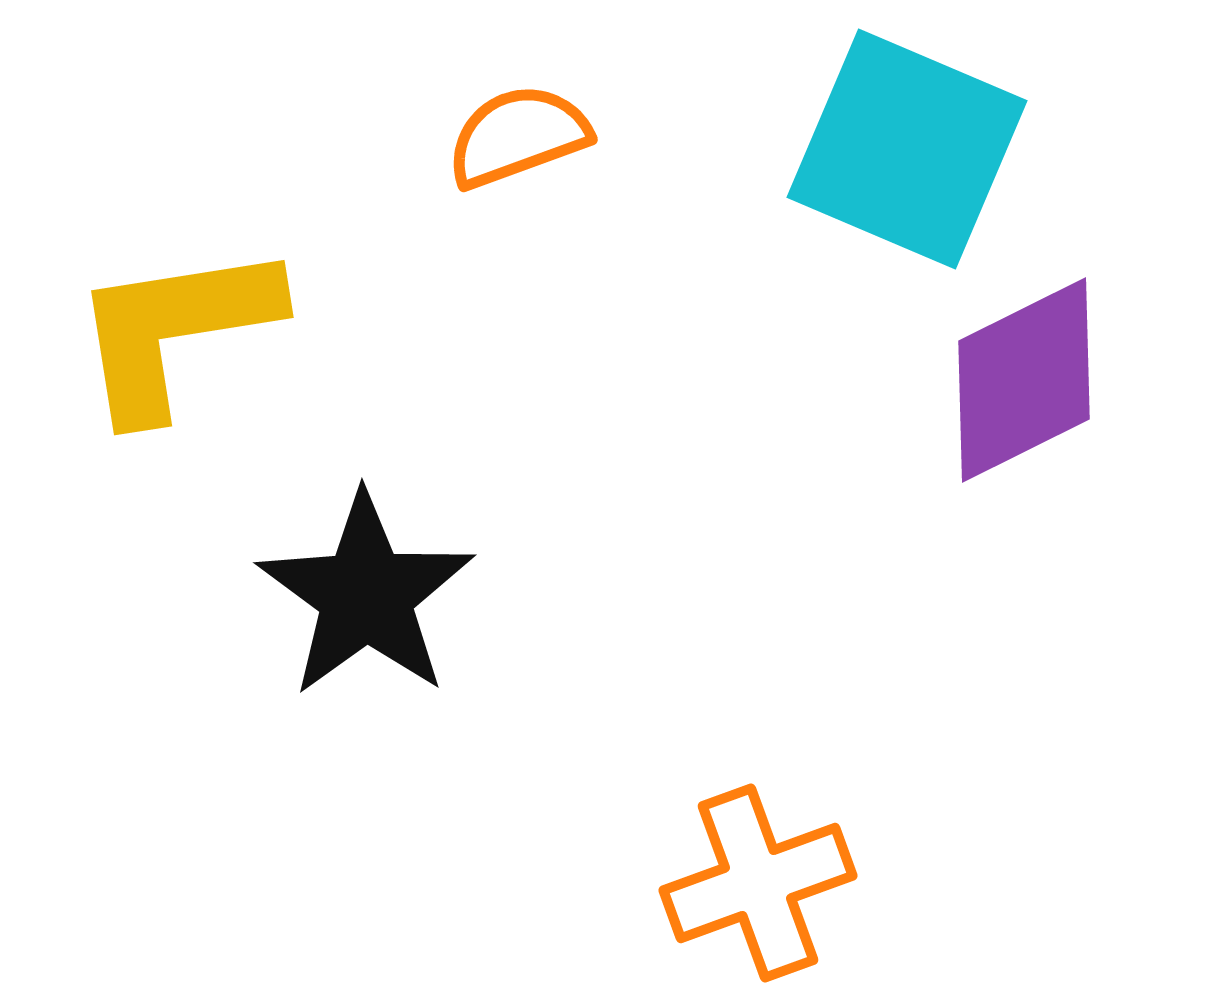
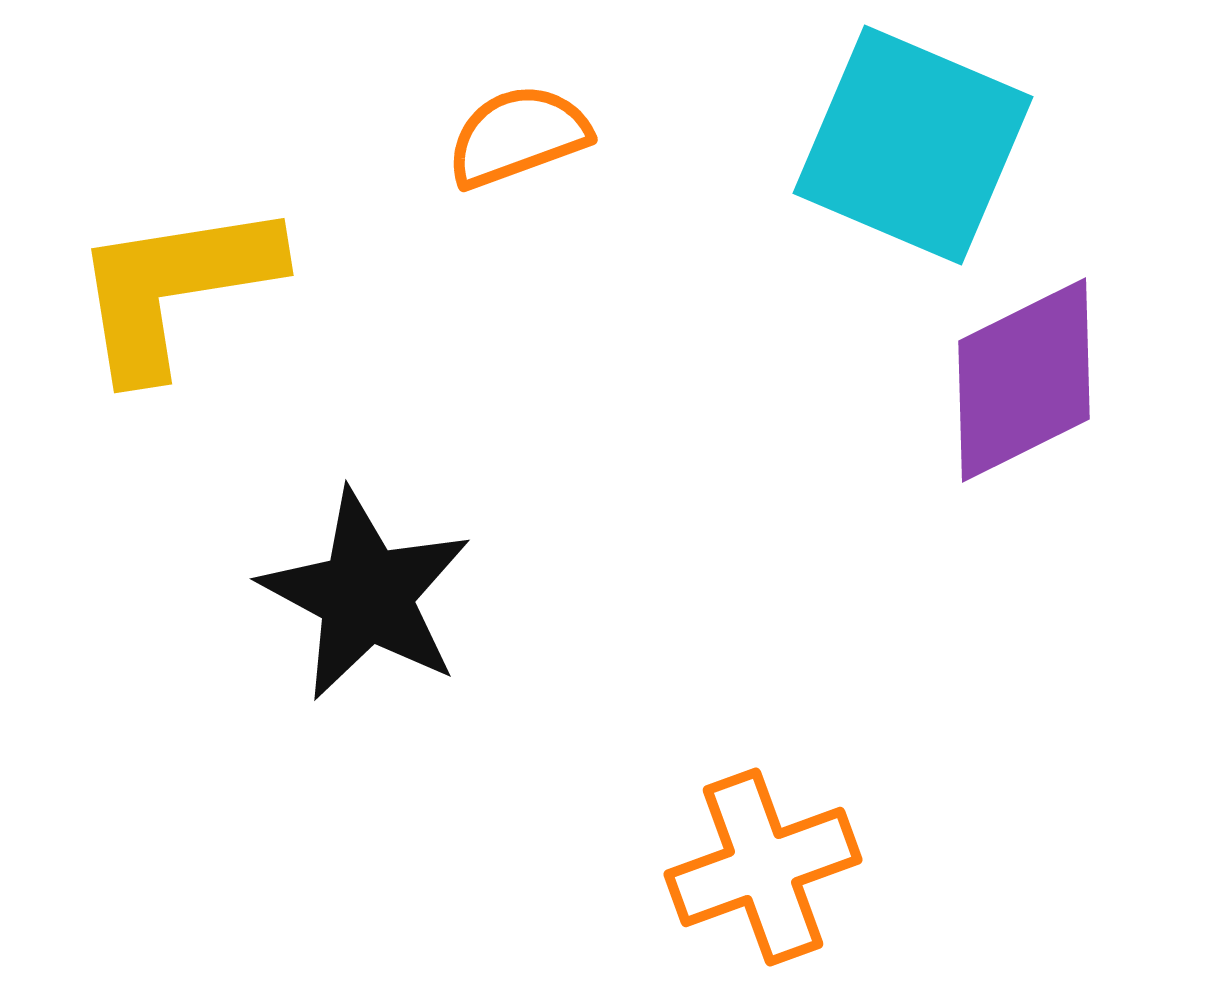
cyan square: moved 6 px right, 4 px up
yellow L-shape: moved 42 px up
black star: rotated 8 degrees counterclockwise
orange cross: moved 5 px right, 16 px up
